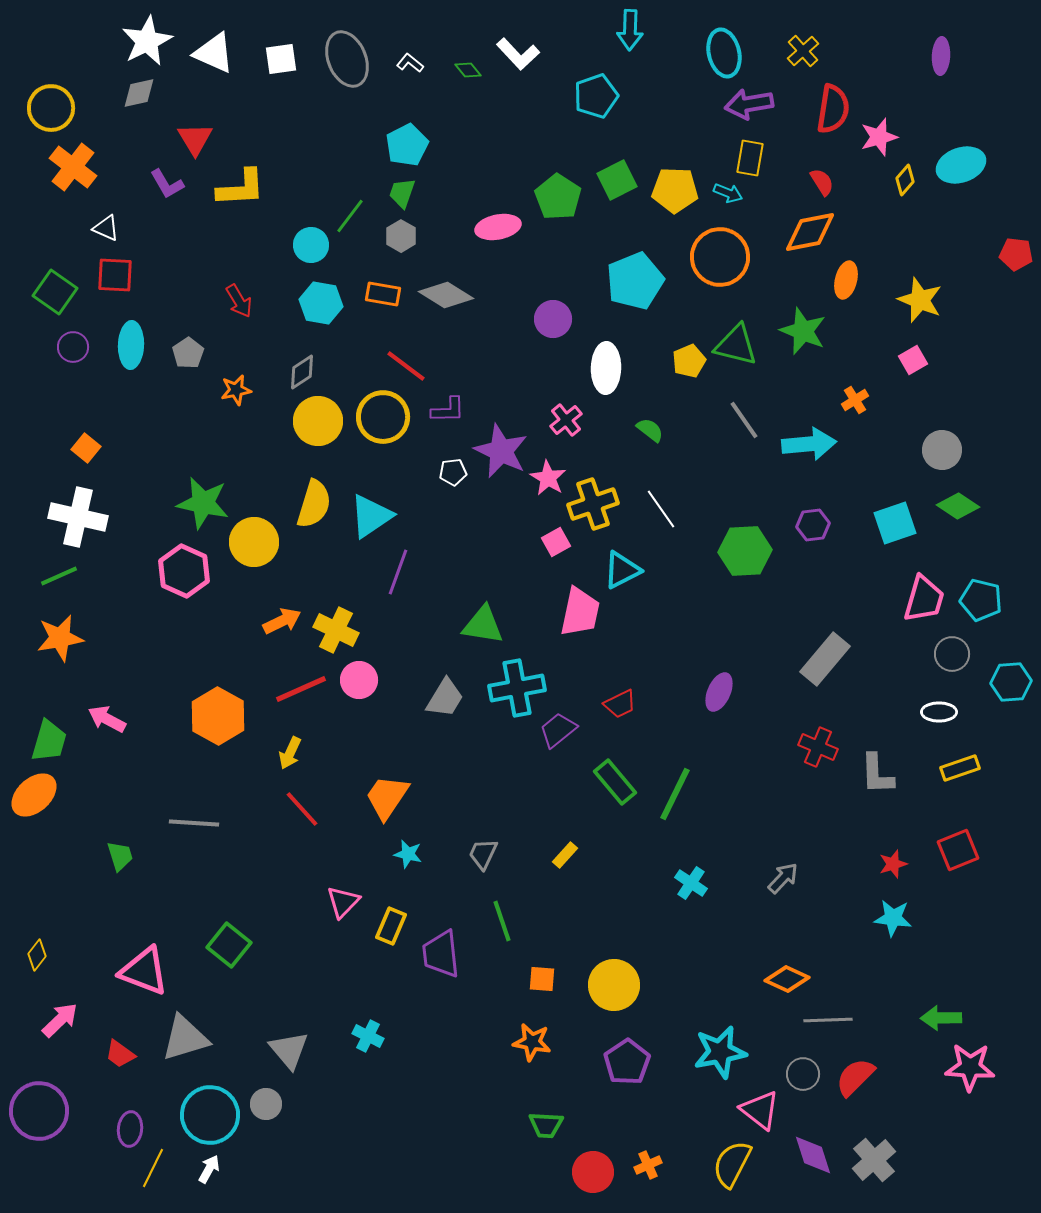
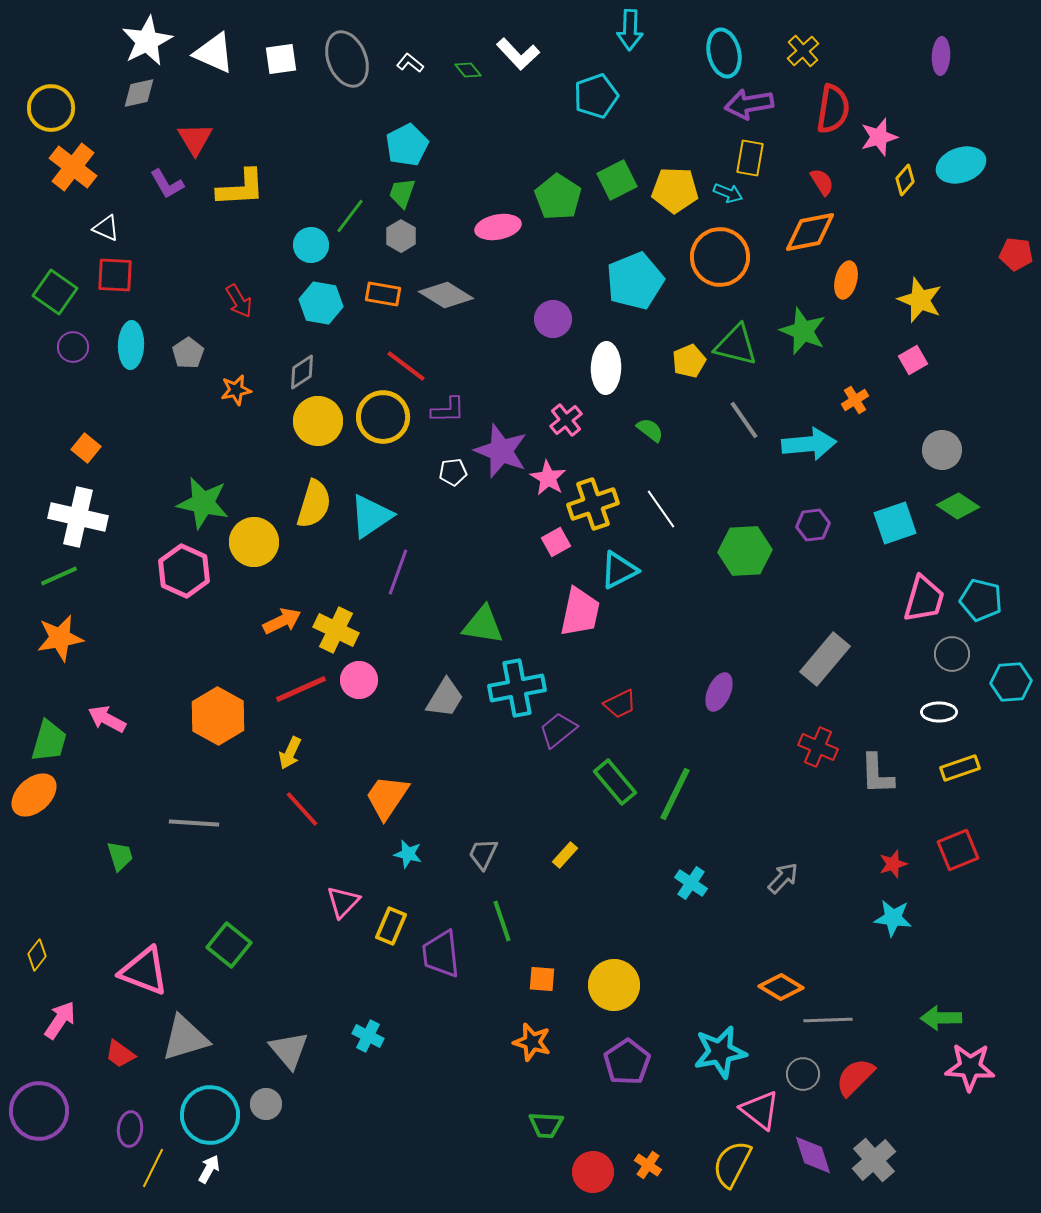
purple star at (501, 451): rotated 4 degrees counterclockwise
cyan triangle at (622, 570): moved 3 px left
orange diamond at (787, 979): moved 6 px left, 8 px down; rotated 6 degrees clockwise
pink arrow at (60, 1020): rotated 12 degrees counterclockwise
orange star at (532, 1042): rotated 6 degrees clockwise
orange cross at (648, 1165): rotated 32 degrees counterclockwise
